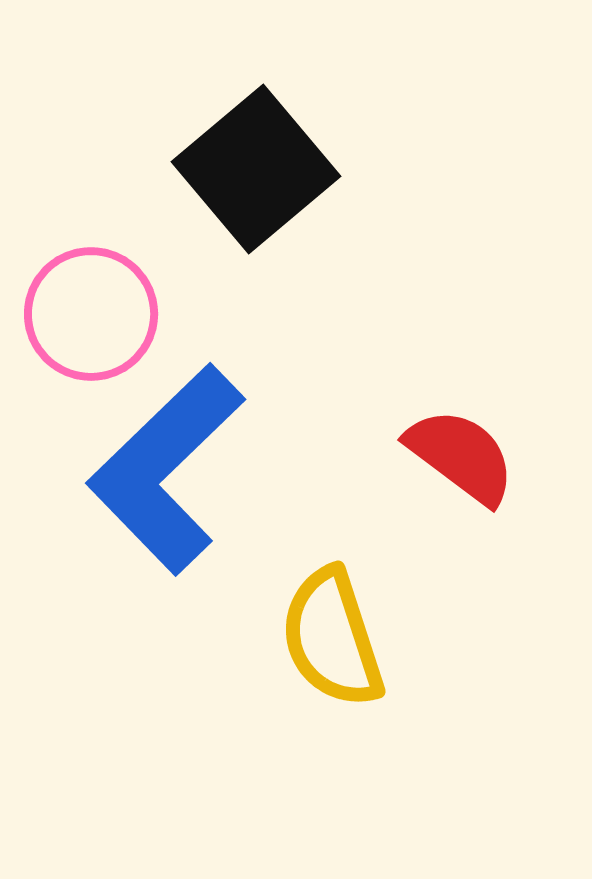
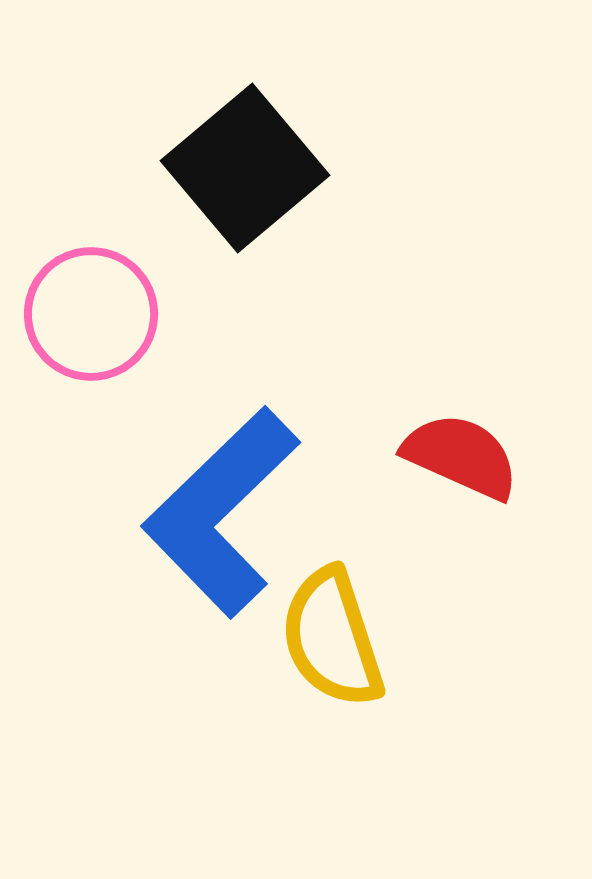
black square: moved 11 px left, 1 px up
red semicircle: rotated 13 degrees counterclockwise
blue L-shape: moved 55 px right, 43 px down
